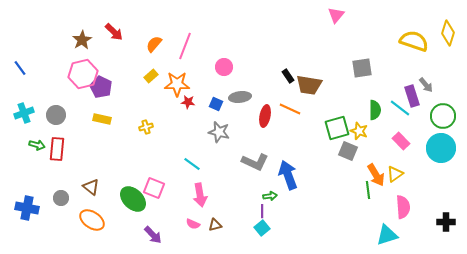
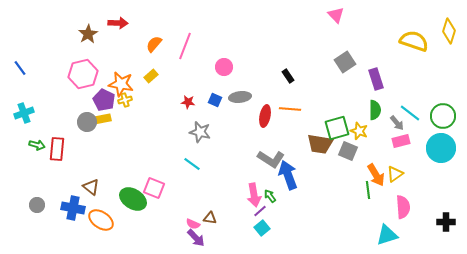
pink triangle at (336, 15): rotated 24 degrees counterclockwise
red arrow at (114, 32): moved 4 px right, 9 px up; rotated 42 degrees counterclockwise
yellow diamond at (448, 33): moved 1 px right, 2 px up
brown star at (82, 40): moved 6 px right, 6 px up
gray square at (362, 68): moved 17 px left, 6 px up; rotated 25 degrees counterclockwise
orange star at (177, 84): moved 56 px left; rotated 10 degrees clockwise
brown trapezoid at (309, 85): moved 11 px right, 59 px down
gray arrow at (426, 85): moved 29 px left, 38 px down
purple pentagon at (101, 87): moved 3 px right, 13 px down
purple rectangle at (412, 96): moved 36 px left, 17 px up
blue square at (216, 104): moved 1 px left, 4 px up
cyan line at (400, 108): moved 10 px right, 5 px down
orange line at (290, 109): rotated 20 degrees counterclockwise
gray circle at (56, 115): moved 31 px right, 7 px down
yellow rectangle at (102, 119): rotated 24 degrees counterclockwise
yellow cross at (146, 127): moved 21 px left, 27 px up
gray star at (219, 132): moved 19 px left
pink rectangle at (401, 141): rotated 60 degrees counterclockwise
gray L-shape at (255, 162): moved 16 px right, 3 px up; rotated 8 degrees clockwise
pink arrow at (200, 195): moved 54 px right
green arrow at (270, 196): rotated 120 degrees counterclockwise
gray circle at (61, 198): moved 24 px left, 7 px down
green ellipse at (133, 199): rotated 12 degrees counterclockwise
blue cross at (27, 208): moved 46 px right
purple line at (262, 211): moved 2 px left; rotated 48 degrees clockwise
orange ellipse at (92, 220): moved 9 px right
brown triangle at (215, 225): moved 5 px left, 7 px up; rotated 24 degrees clockwise
purple arrow at (153, 235): moved 43 px right, 3 px down
